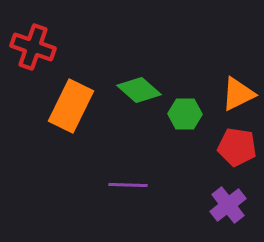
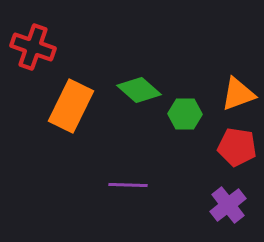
orange triangle: rotated 6 degrees clockwise
